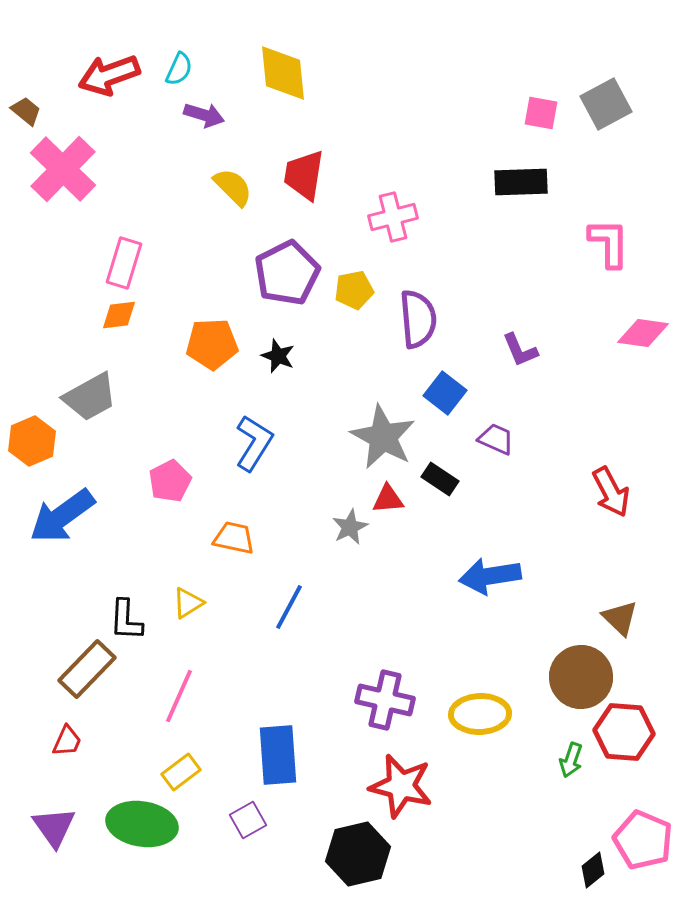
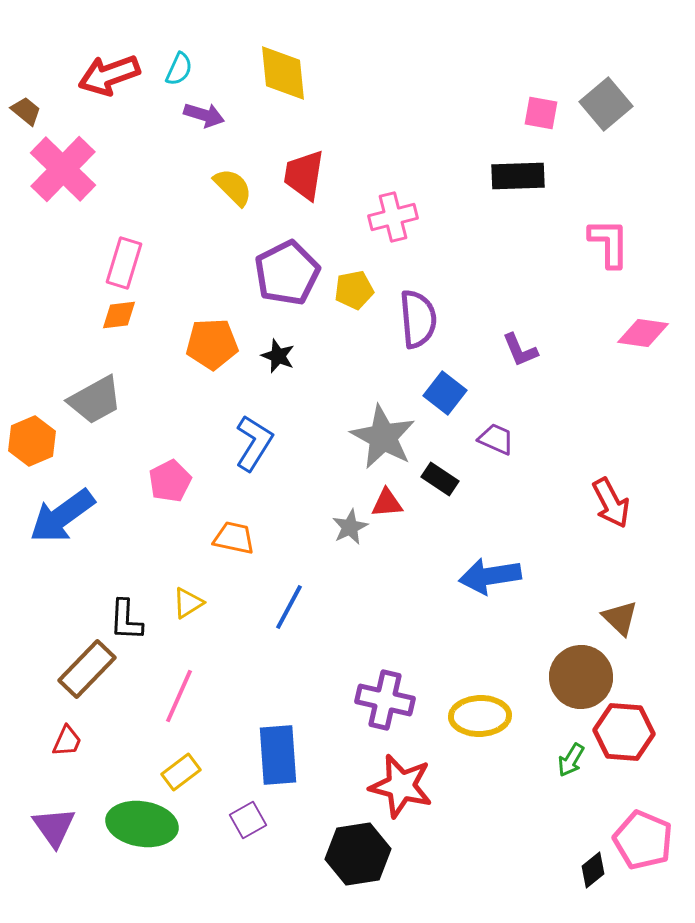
gray square at (606, 104): rotated 12 degrees counterclockwise
black rectangle at (521, 182): moved 3 px left, 6 px up
gray trapezoid at (90, 397): moved 5 px right, 3 px down
red arrow at (611, 492): moved 11 px down
red triangle at (388, 499): moved 1 px left, 4 px down
yellow ellipse at (480, 714): moved 2 px down
green arrow at (571, 760): rotated 12 degrees clockwise
black hexagon at (358, 854): rotated 4 degrees clockwise
